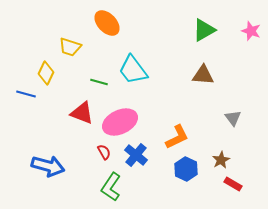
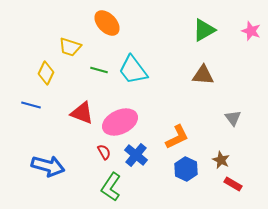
green line: moved 12 px up
blue line: moved 5 px right, 11 px down
brown star: rotated 18 degrees counterclockwise
